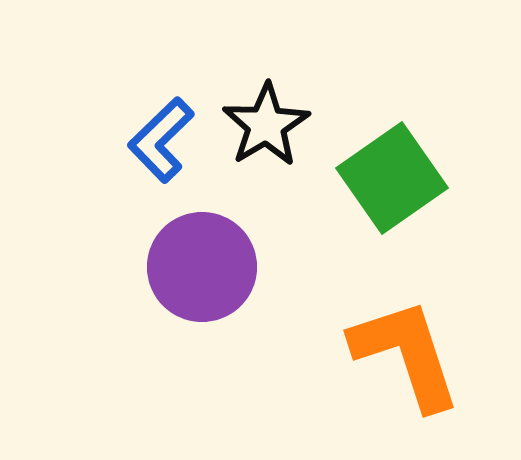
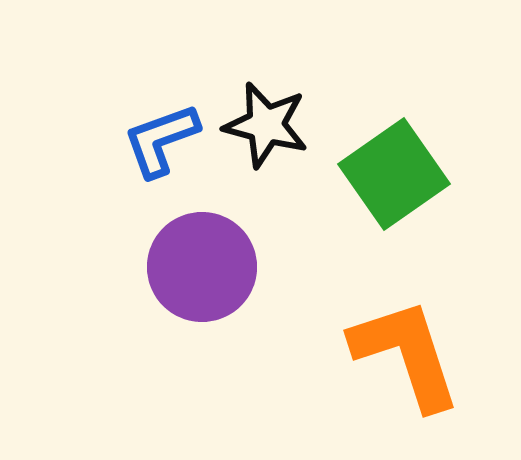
black star: rotated 26 degrees counterclockwise
blue L-shape: rotated 24 degrees clockwise
green square: moved 2 px right, 4 px up
